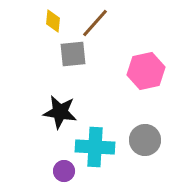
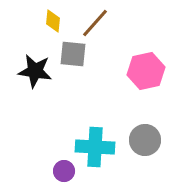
gray square: rotated 12 degrees clockwise
black star: moved 25 px left, 41 px up
